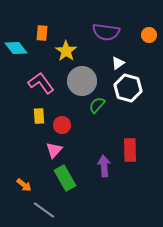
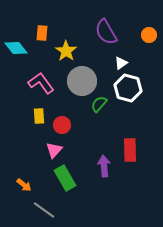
purple semicircle: rotated 52 degrees clockwise
white triangle: moved 3 px right
green semicircle: moved 2 px right, 1 px up
